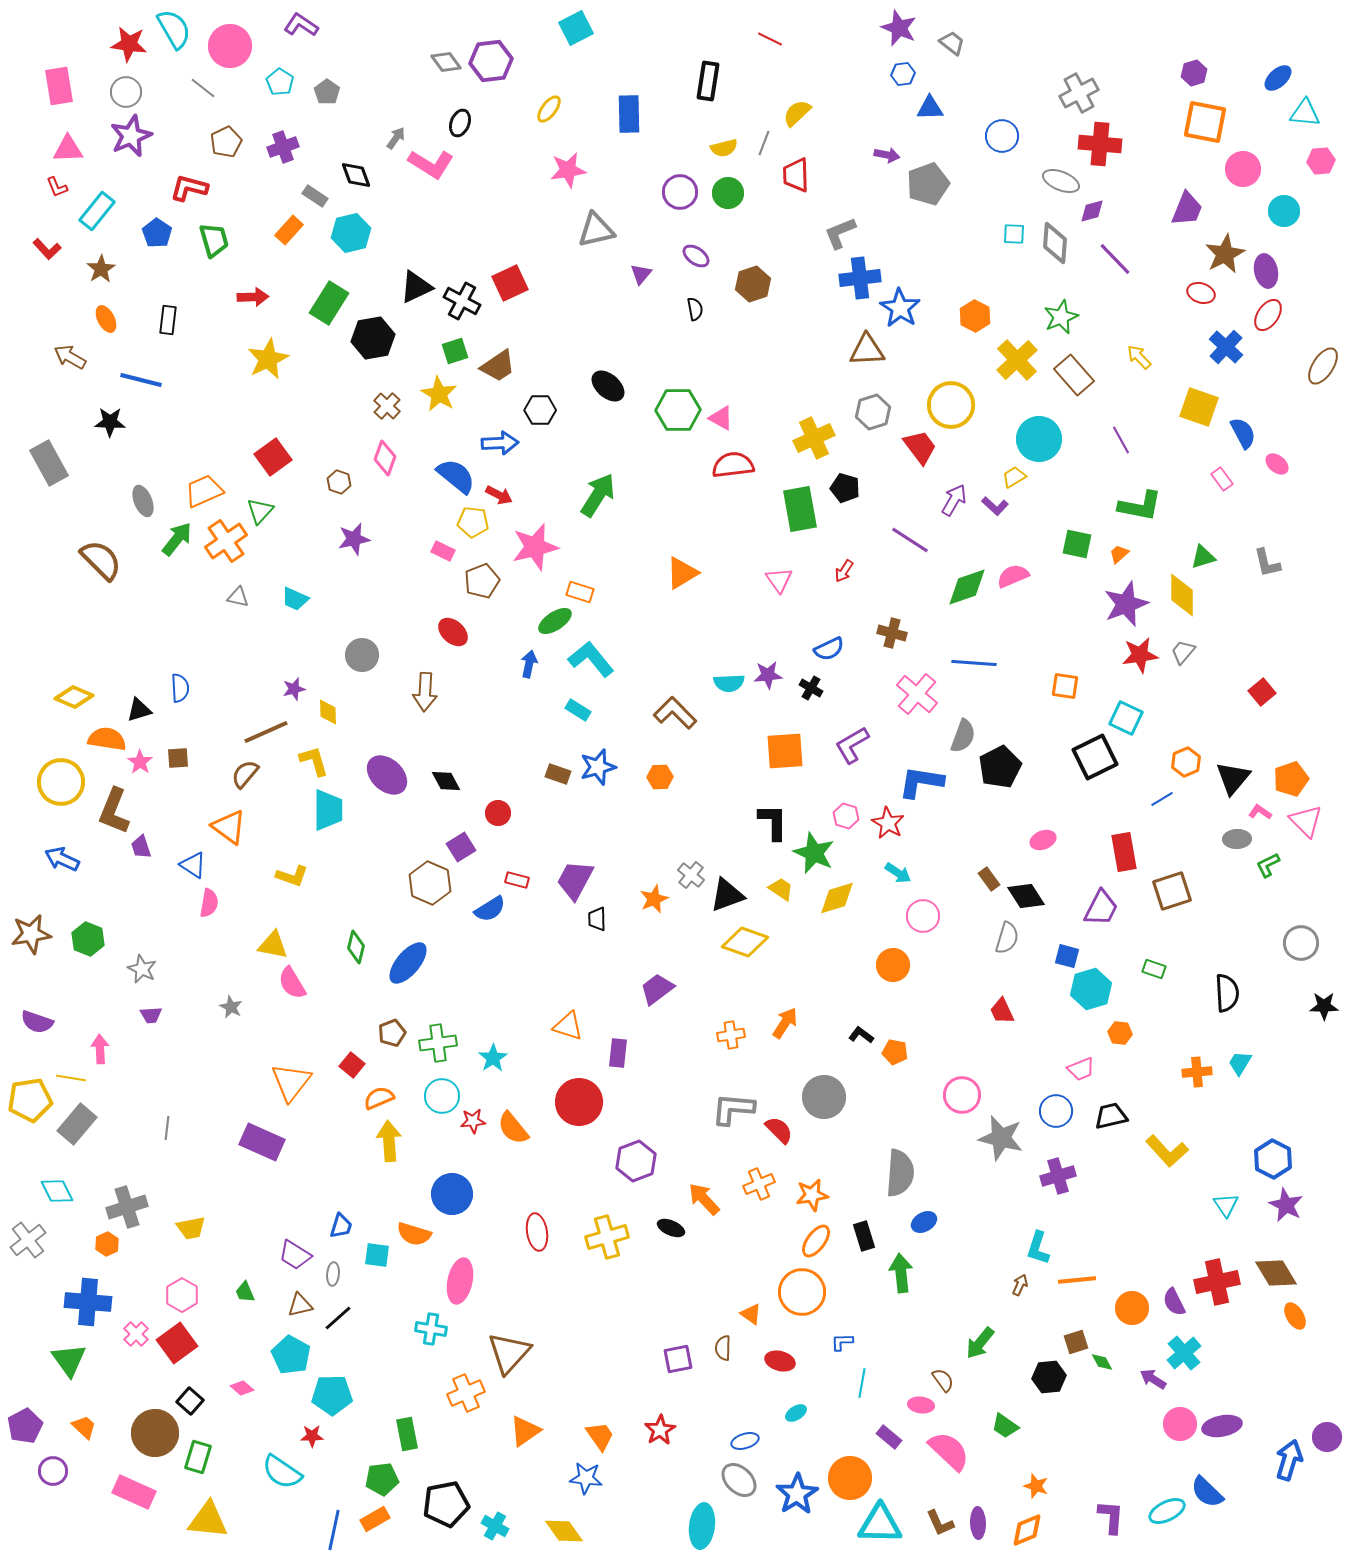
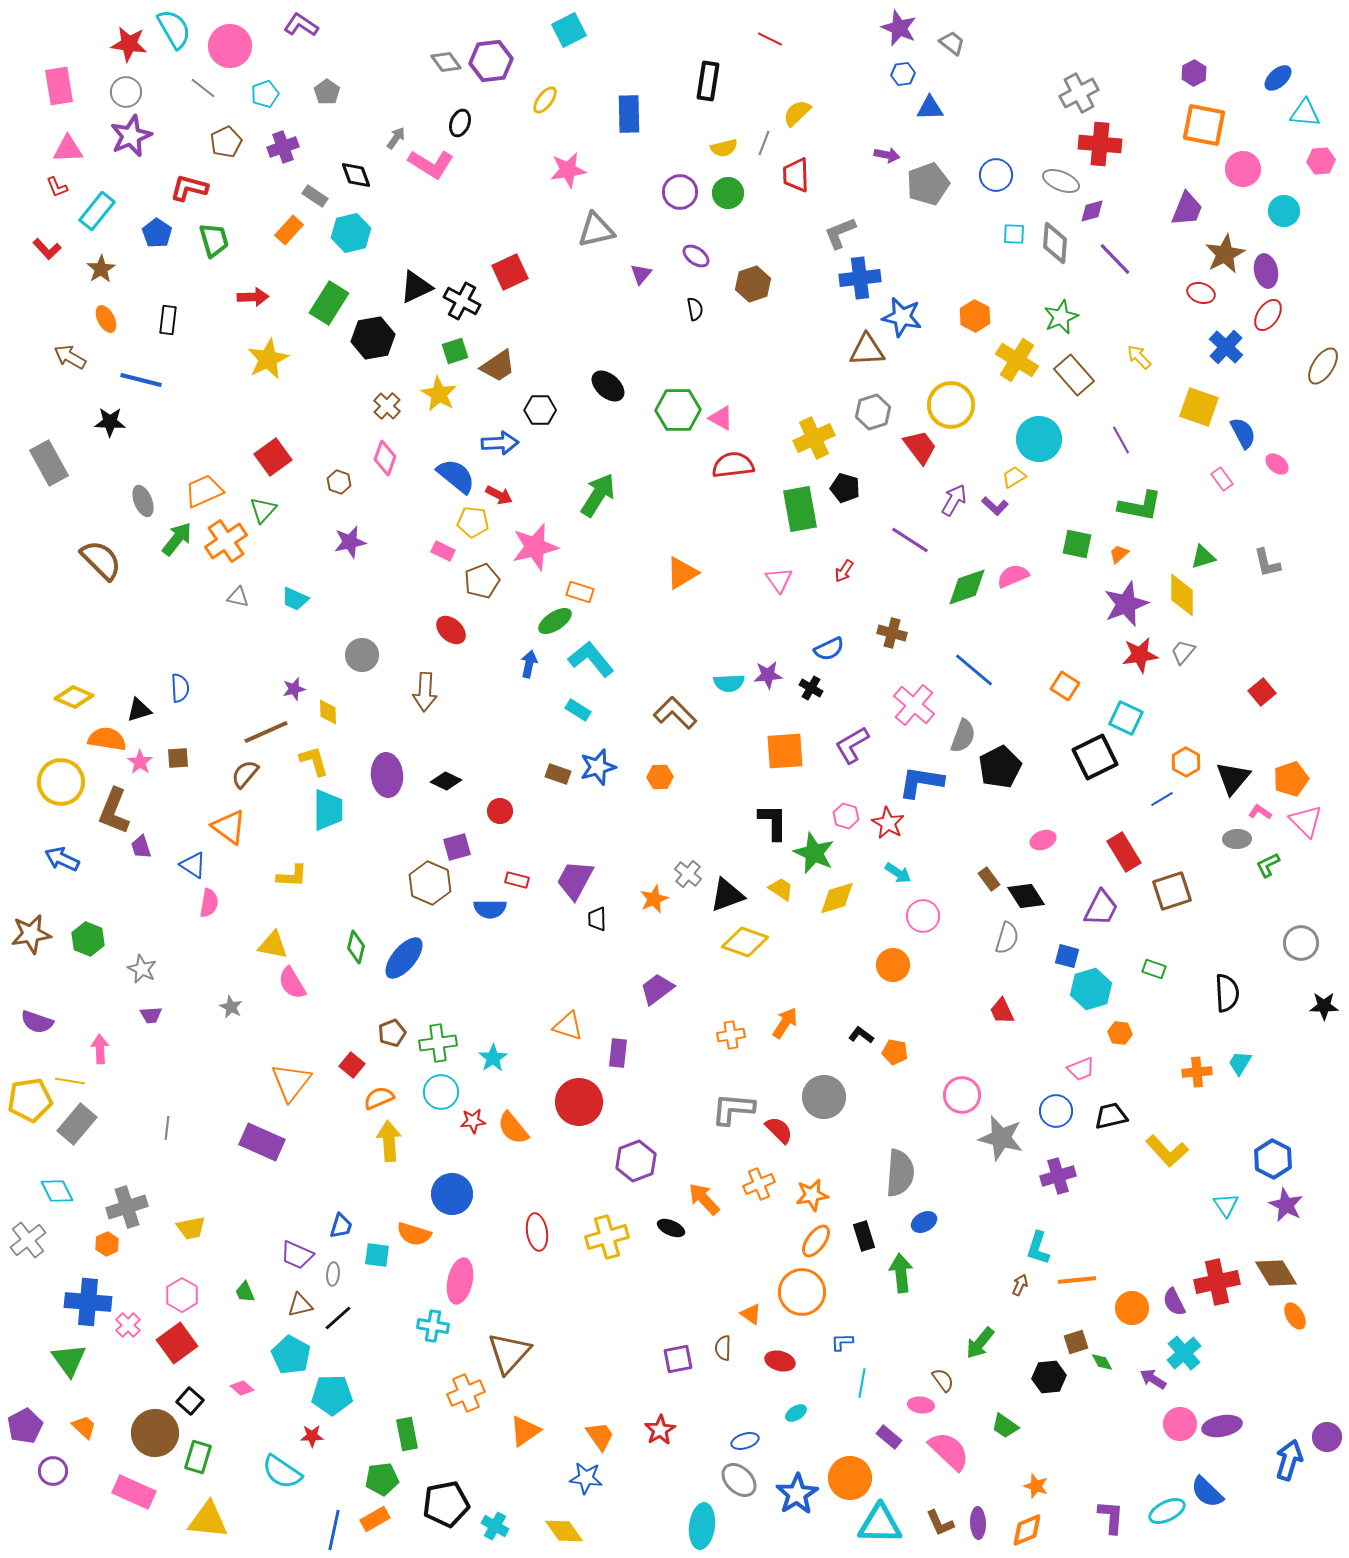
cyan square at (576, 28): moved 7 px left, 2 px down
purple hexagon at (1194, 73): rotated 10 degrees counterclockwise
cyan pentagon at (280, 82): moved 15 px left, 12 px down; rotated 20 degrees clockwise
yellow ellipse at (549, 109): moved 4 px left, 9 px up
orange square at (1205, 122): moved 1 px left, 3 px down
blue circle at (1002, 136): moved 6 px left, 39 px down
red square at (510, 283): moved 11 px up
blue star at (900, 308): moved 2 px right, 9 px down; rotated 21 degrees counterclockwise
yellow cross at (1017, 360): rotated 15 degrees counterclockwise
green triangle at (260, 511): moved 3 px right, 1 px up
purple star at (354, 539): moved 4 px left, 3 px down
red ellipse at (453, 632): moved 2 px left, 2 px up
blue line at (974, 663): moved 7 px down; rotated 36 degrees clockwise
orange square at (1065, 686): rotated 24 degrees clockwise
pink cross at (917, 694): moved 3 px left, 11 px down
orange hexagon at (1186, 762): rotated 8 degrees counterclockwise
purple ellipse at (387, 775): rotated 42 degrees clockwise
black diamond at (446, 781): rotated 36 degrees counterclockwise
red circle at (498, 813): moved 2 px right, 2 px up
purple square at (461, 847): moved 4 px left; rotated 16 degrees clockwise
red rectangle at (1124, 852): rotated 21 degrees counterclockwise
gray cross at (691, 875): moved 3 px left, 1 px up
yellow L-shape at (292, 876): rotated 16 degrees counterclockwise
blue semicircle at (490, 909): rotated 32 degrees clockwise
blue ellipse at (408, 963): moved 4 px left, 5 px up
yellow line at (71, 1078): moved 1 px left, 3 px down
cyan circle at (442, 1096): moved 1 px left, 4 px up
purple trapezoid at (295, 1255): moved 2 px right; rotated 8 degrees counterclockwise
cyan cross at (431, 1329): moved 2 px right, 3 px up
pink cross at (136, 1334): moved 8 px left, 9 px up
